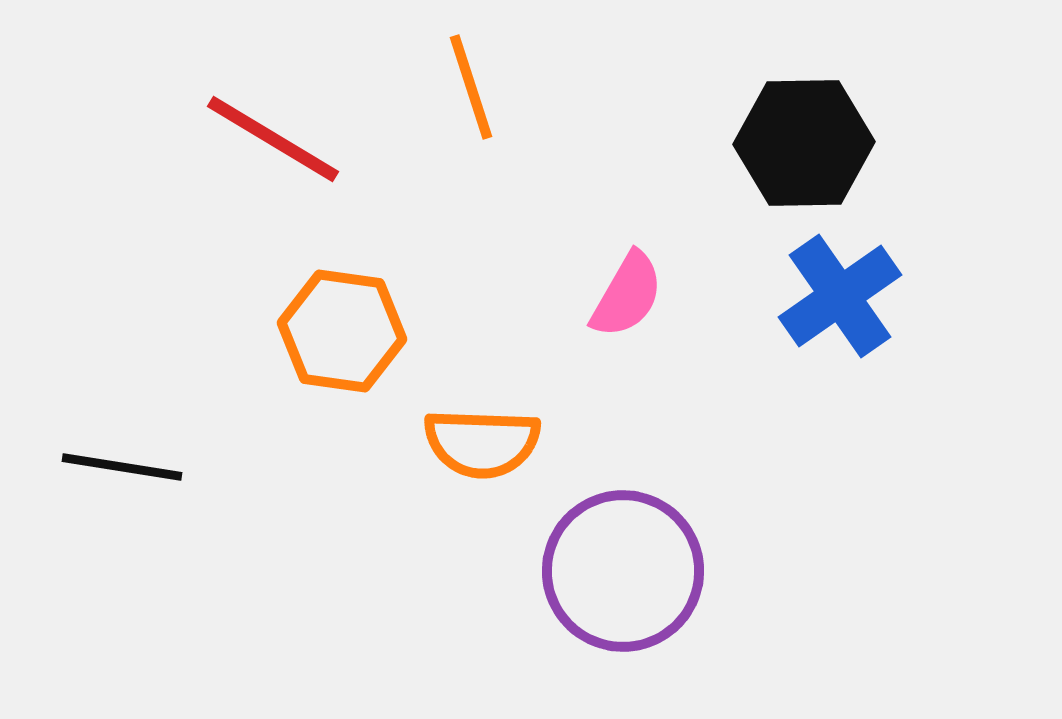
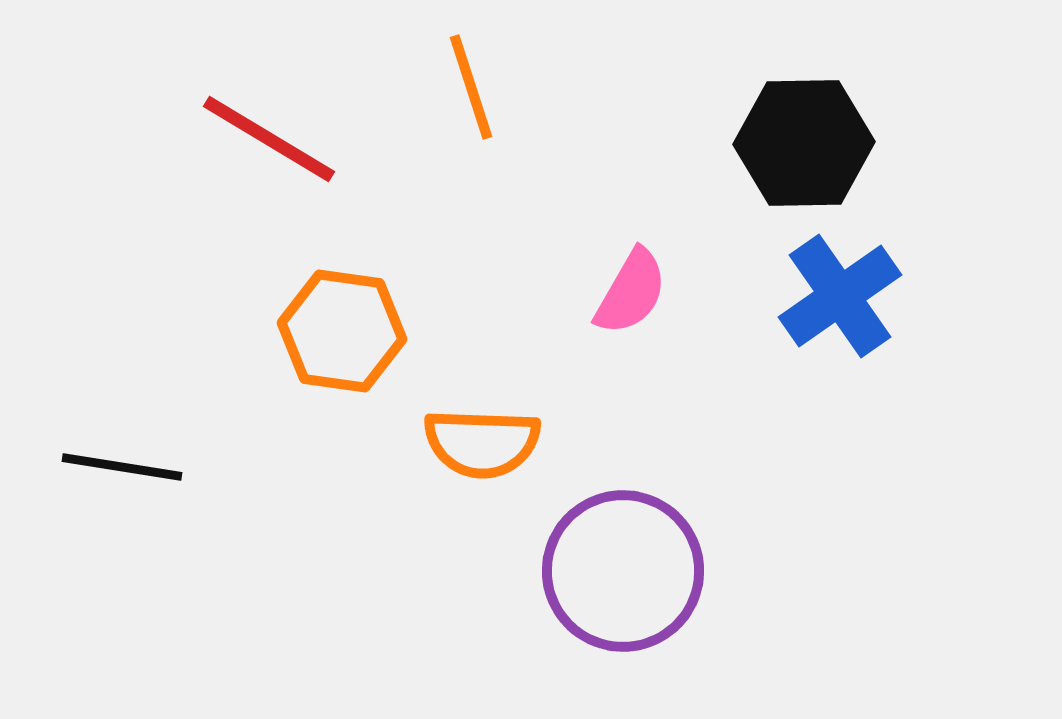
red line: moved 4 px left
pink semicircle: moved 4 px right, 3 px up
